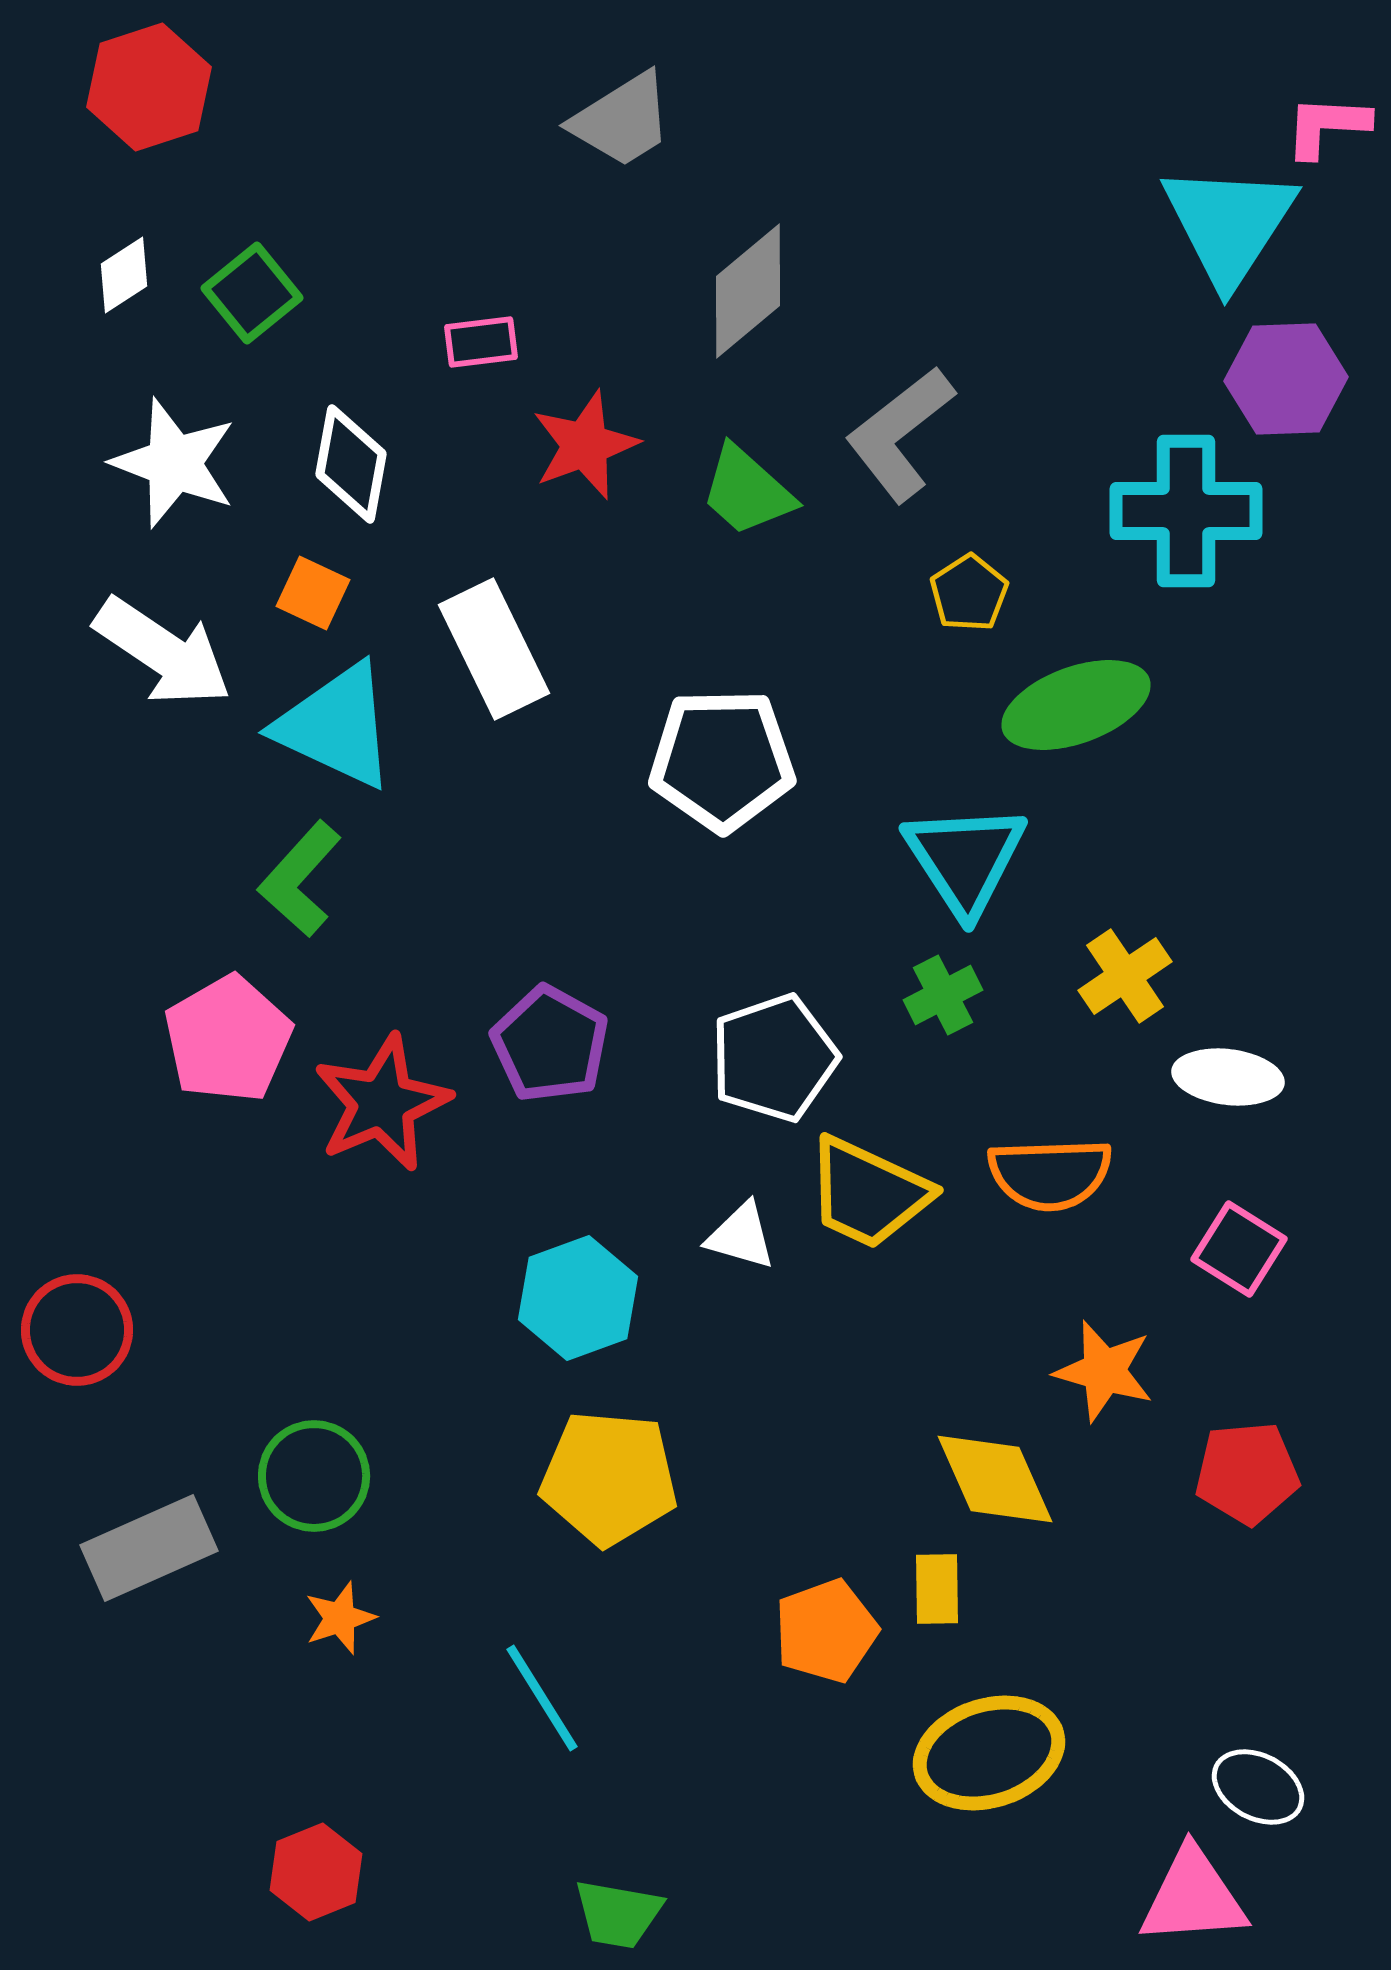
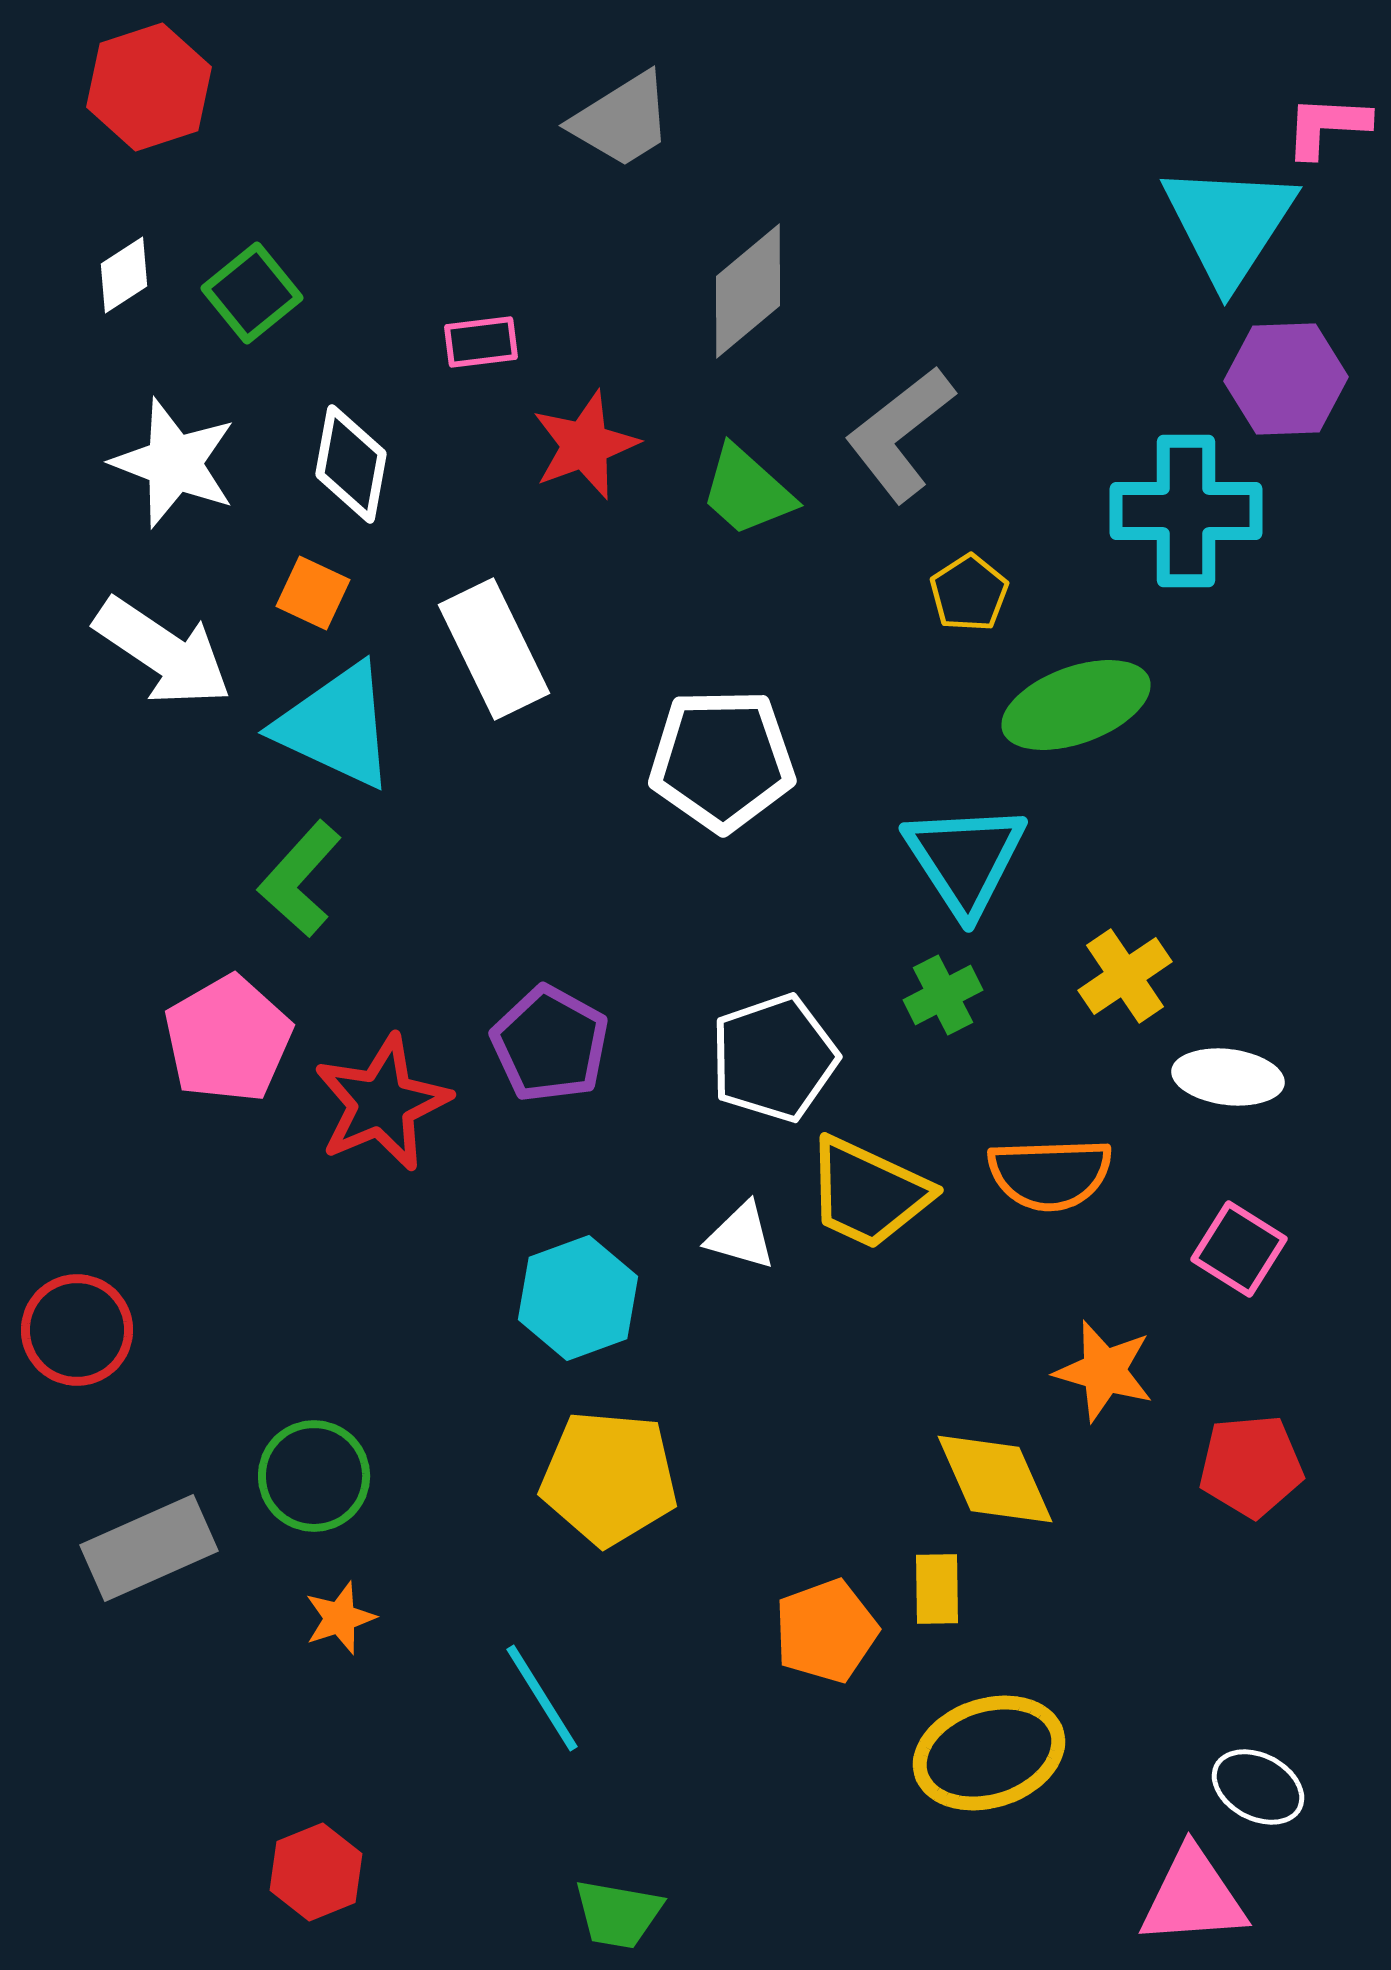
red pentagon at (1247, 1473): moved 4 px right, 7 px up
